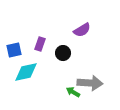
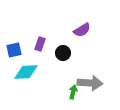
cyan diamond: rotated 10 degrees clockwise
green arrow: rotated 72 degrees clockwise
